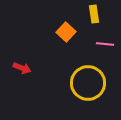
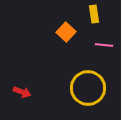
pink line: moved 1 px left, 1 px down
red arrow: moved 24 px down
yellow circle: moved 5 px down
